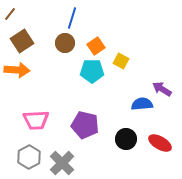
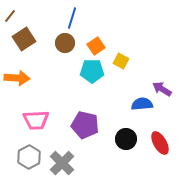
brown line: moved 2 px down
brown square: moved 2 px right, 2 px up
orange arrow: moved 8 px down
red ellipse: rotated 30 degrees clockwise
